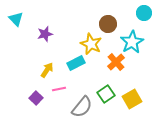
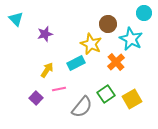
cyan star: moved 1 px left, 3 px up; rotated 15 degrees counterclockwise
